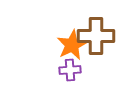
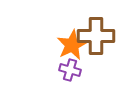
purple cross: rotated 20 degrees clockwise
